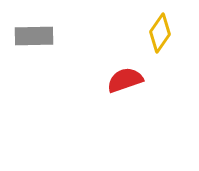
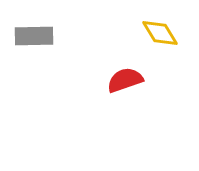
yellow diamond: rotated 66 degrees counterclockwise
